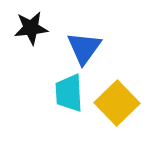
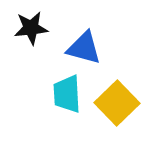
blue triangle: rotated 51 degrees counterclockwise
cyan trapezoid: moved 2 px left, 1 px down
